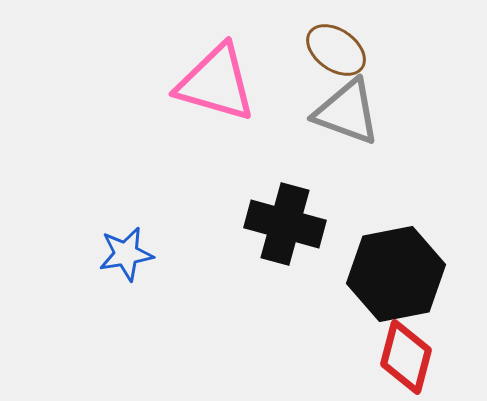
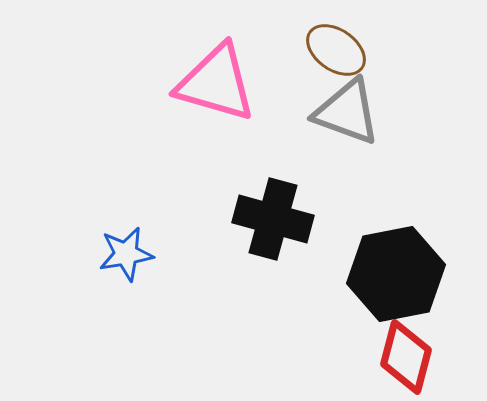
black cross: moved 12 px left, 5 px up
